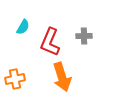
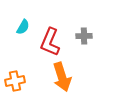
orange cross: moved 2 px down
